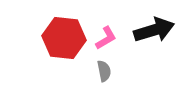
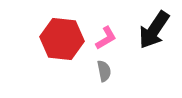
black arrow: rotated 141 degrees clockwise
red hexagon: moved 2 px left, 1 px down
